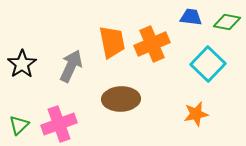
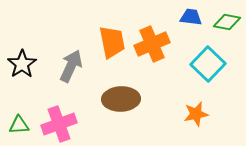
green triangle: rotated 40 degrees clockwise
